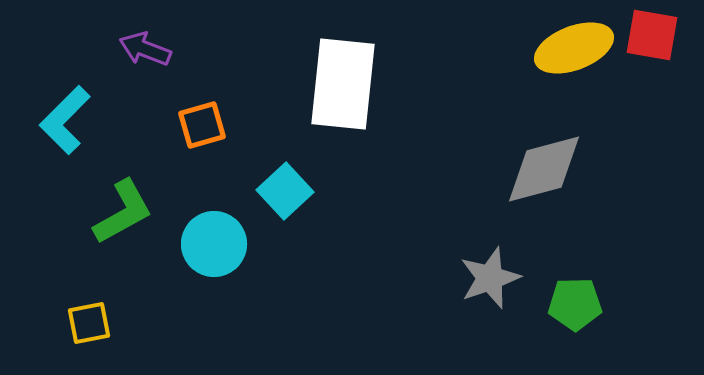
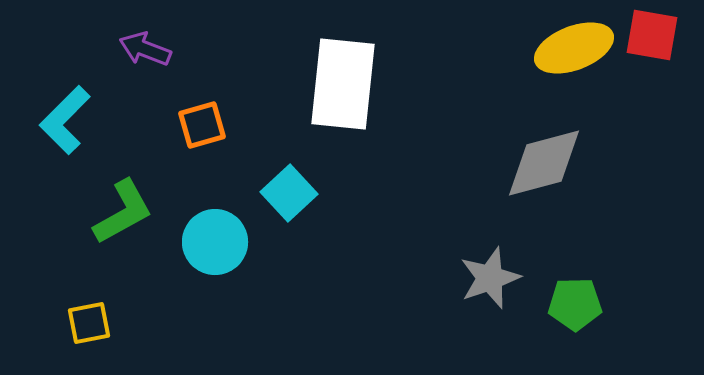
gray diamond: moved 6 px up
cyan square: moved 4 px right, 2 px down
cyan circle: moved 1 px right, 2 px up
